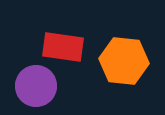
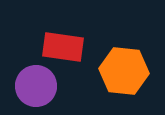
orange hexagon: moved 10 px down
